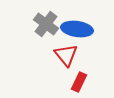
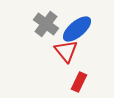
blue ellipse: rotated 48 degrees counterclockwise
red triangle: moved 4 px up
